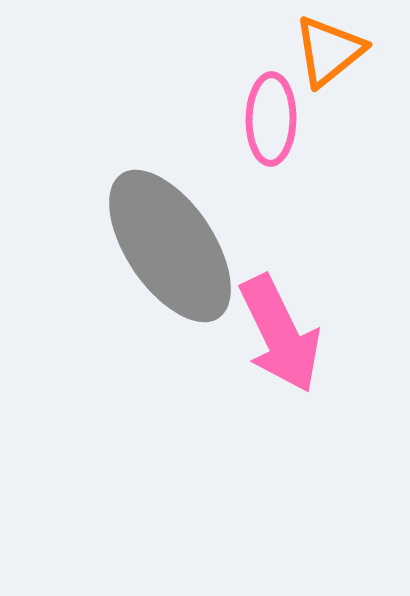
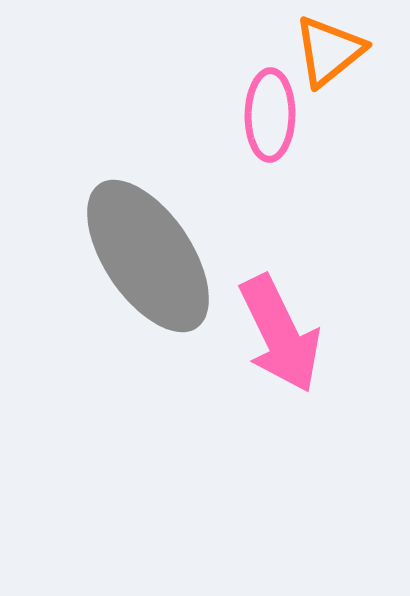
pink ellipse: moved 1 px left, 4 px up
gray ellipse: moved 22 px left, 10 px down
